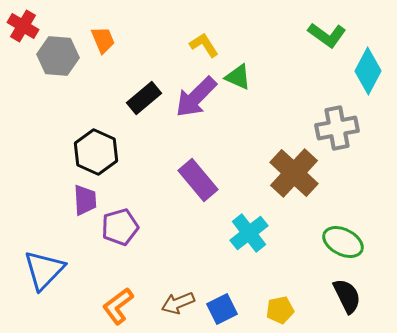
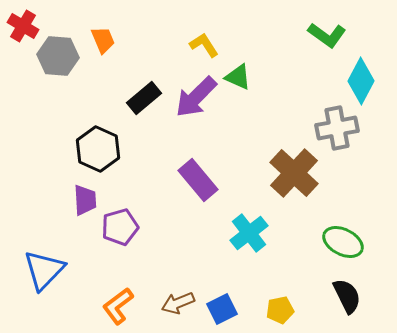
cyan diamond: moved 7 px left, 10 px down
black hexagon: moved 2 px right, 3 px up
